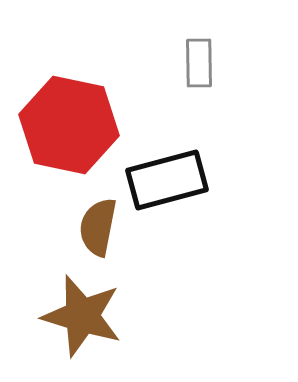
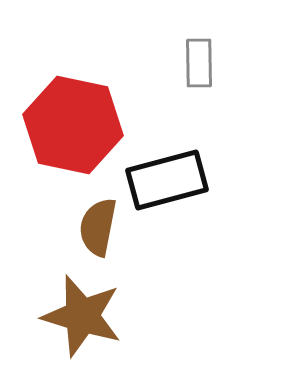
red hexagon: moved 4 px right
